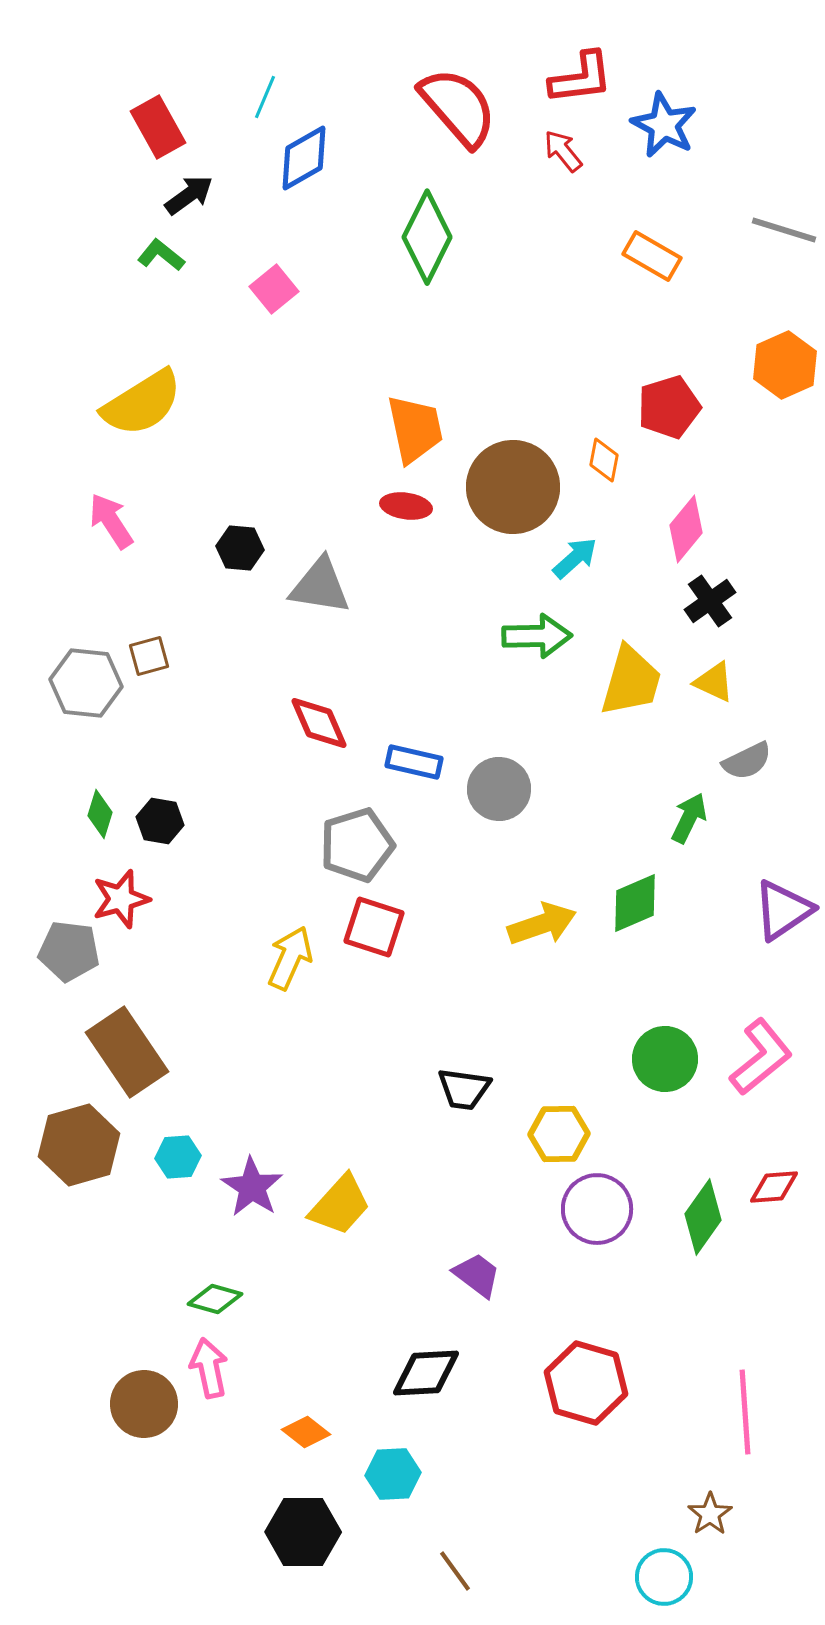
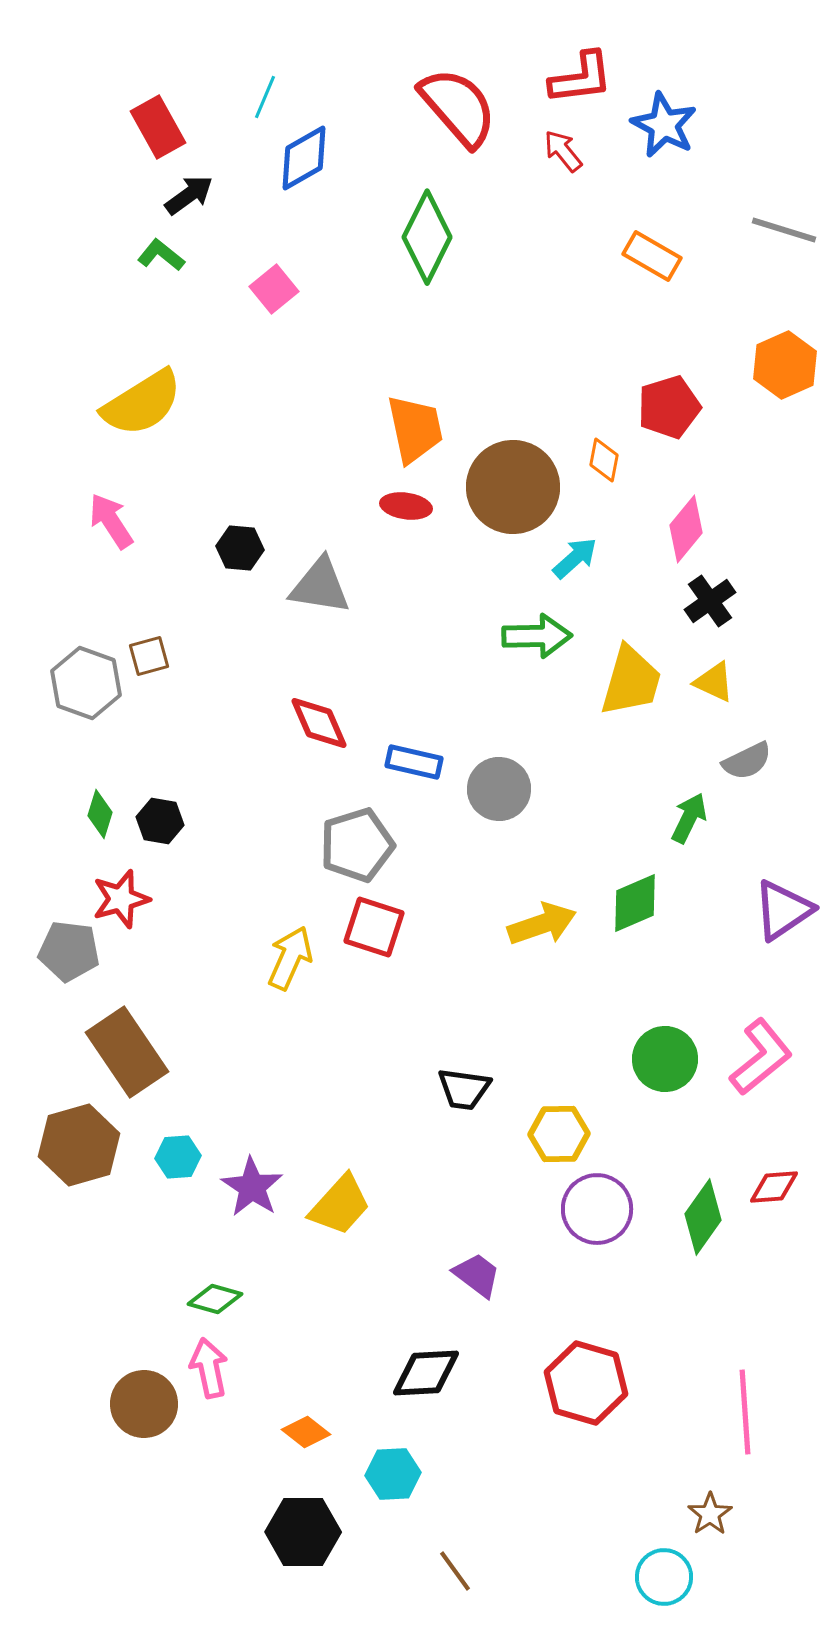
gray hexagon at (86, 683): rotated 14 degrees clockwise
